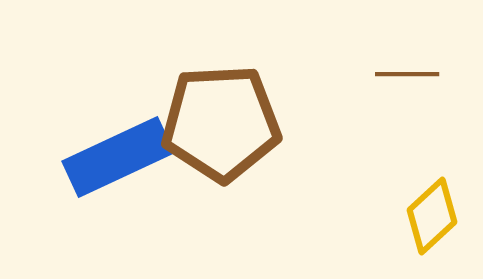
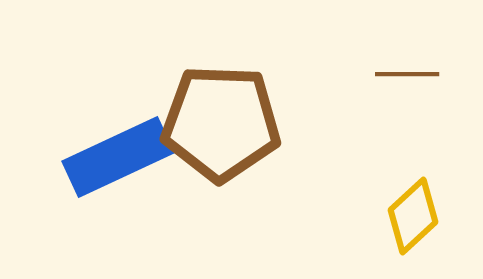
brown pentagon: rotated 5 degrees clockwise
yellow diamond: moved 19 px left
